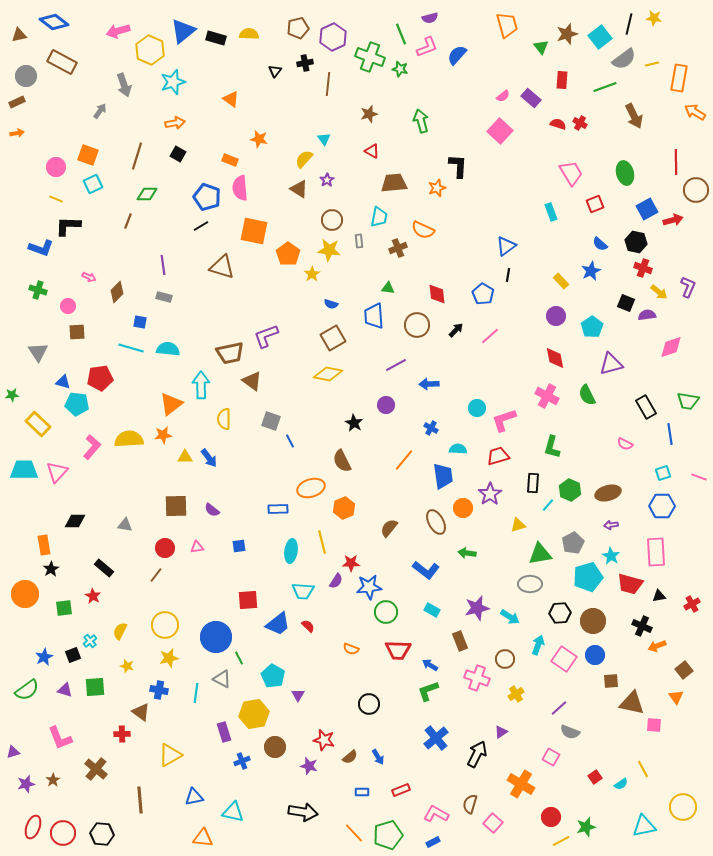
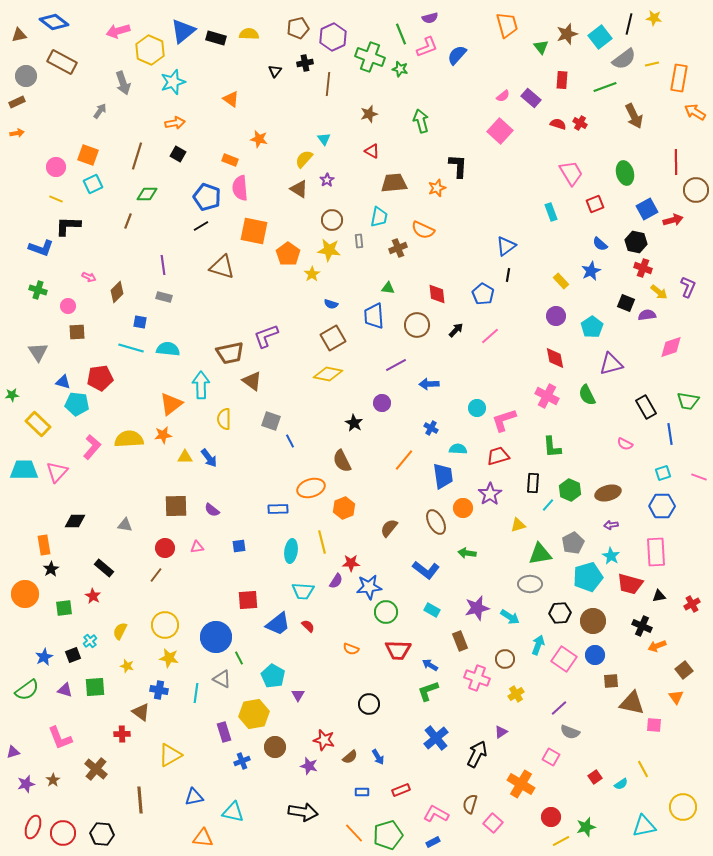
gray arrow at (124, 85): moved 1 px left, 2 px up
purple circle at (386, 405): moved 4 px left, 2 px up
green L-shape at (552, 447): rotated 20 degrees counterclockwise
yellow star at (169, 658): rotated 24 degrees clockwise
